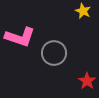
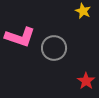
gray circle: moved 5 px up
red star: moved 1 px left
